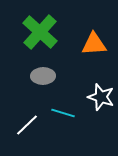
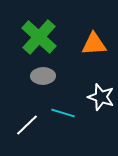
green cross: moved 1 px left, 5 px down
